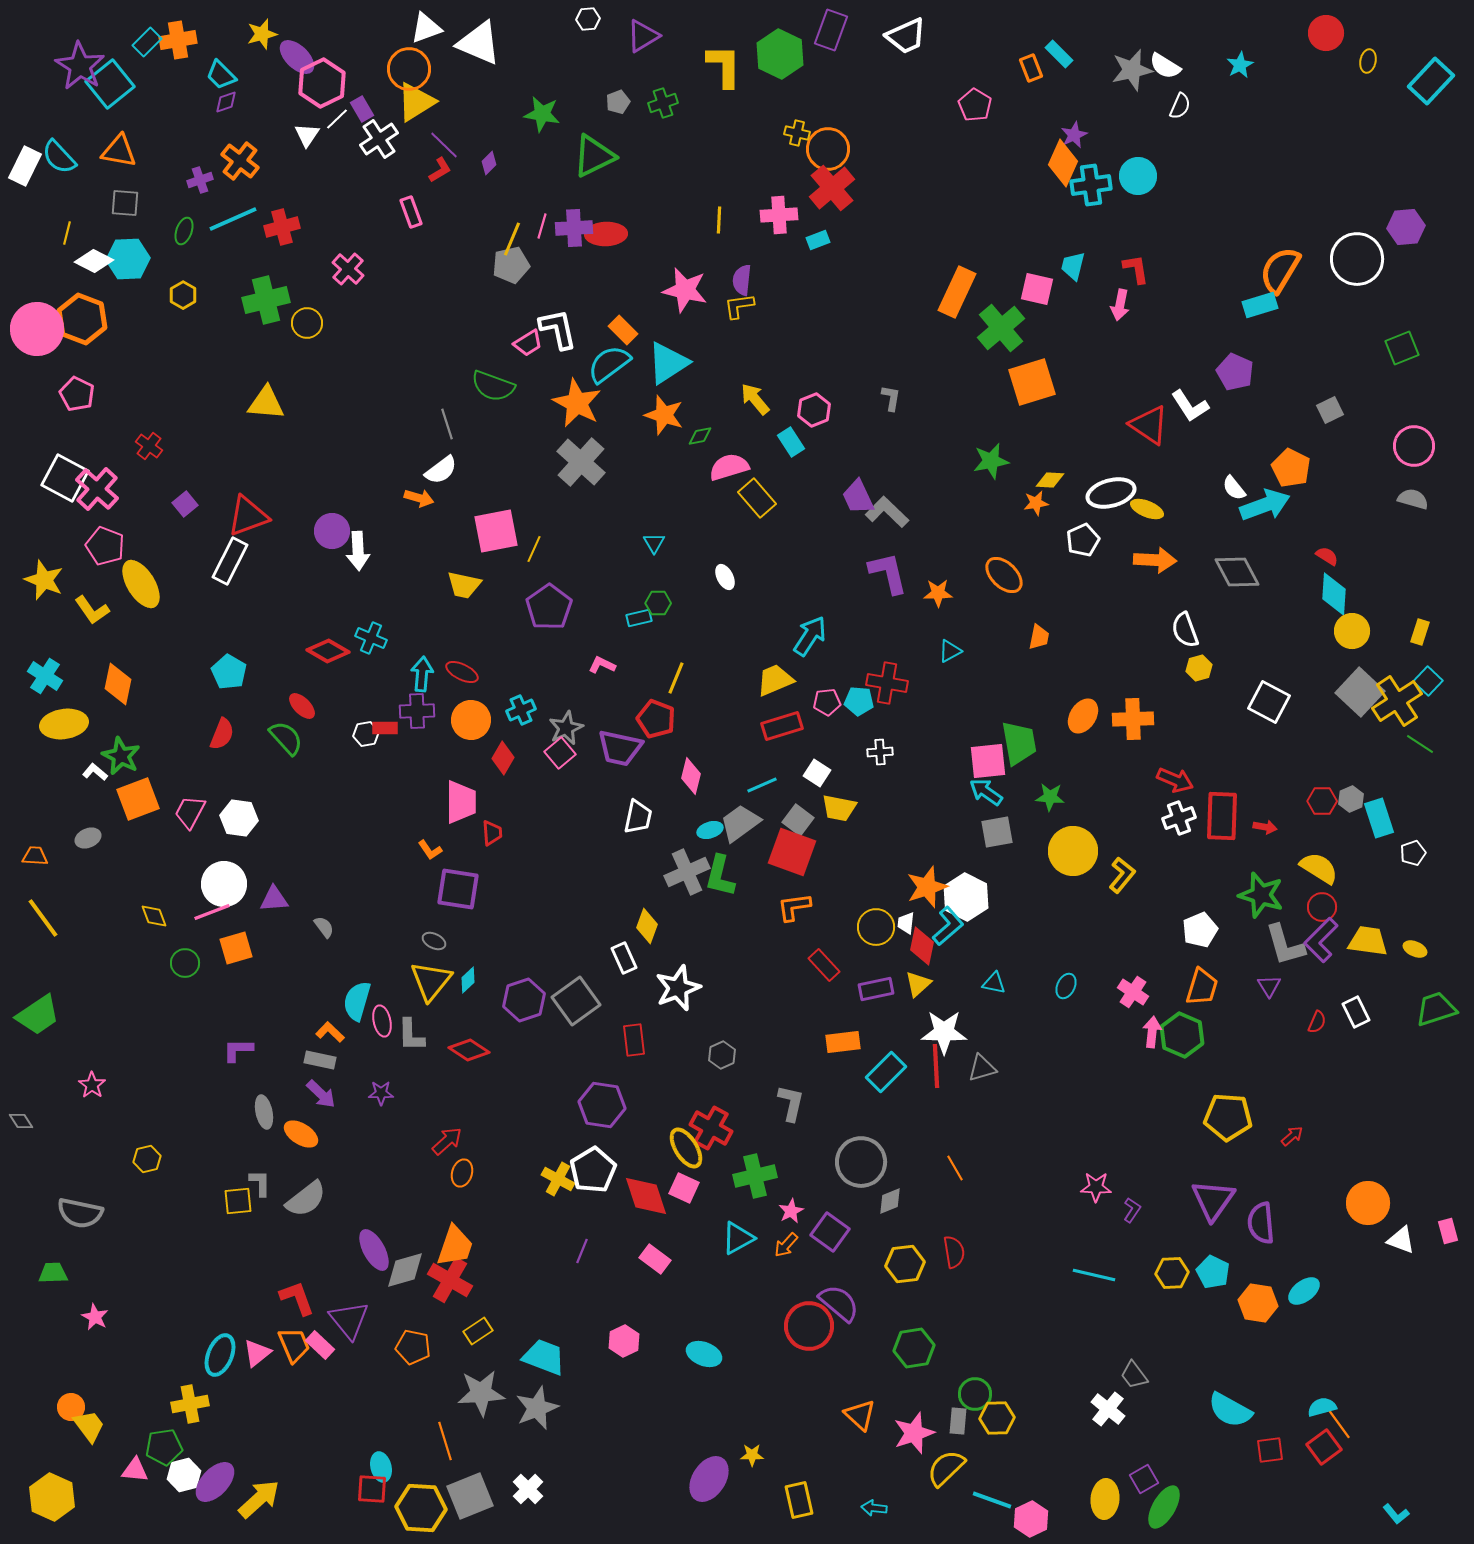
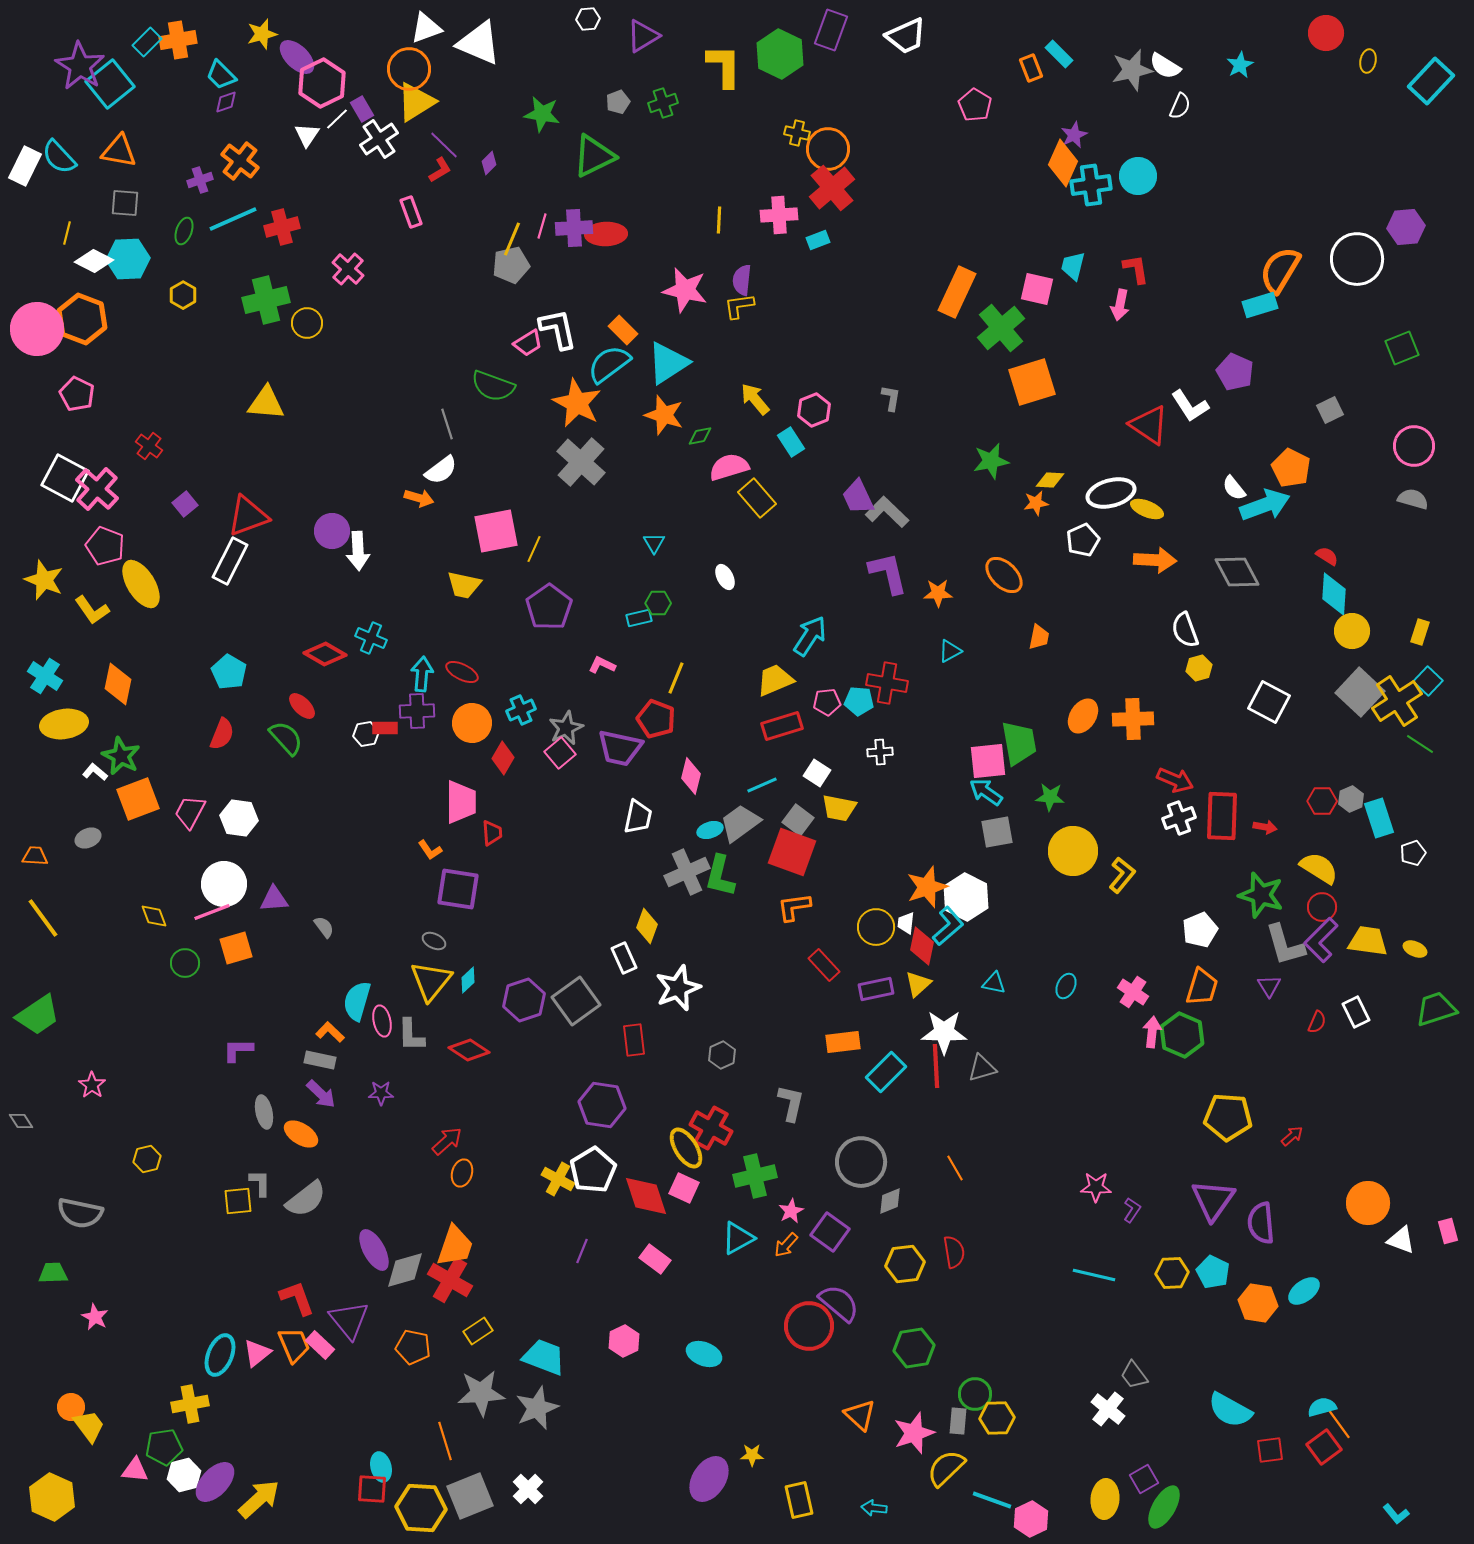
red diamond at (328, 651): moved 3 px left, 3 px down
orange circle at (471, 720): moved 1 px right, 3 px down
